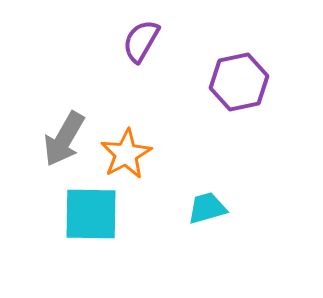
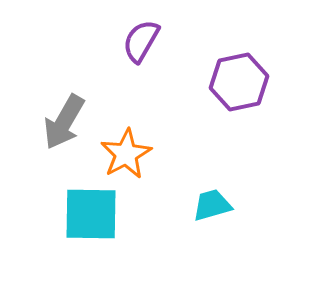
gray arrow: moved 17 px up
cyan trapezoid: moved 5 px right, 3 px up
